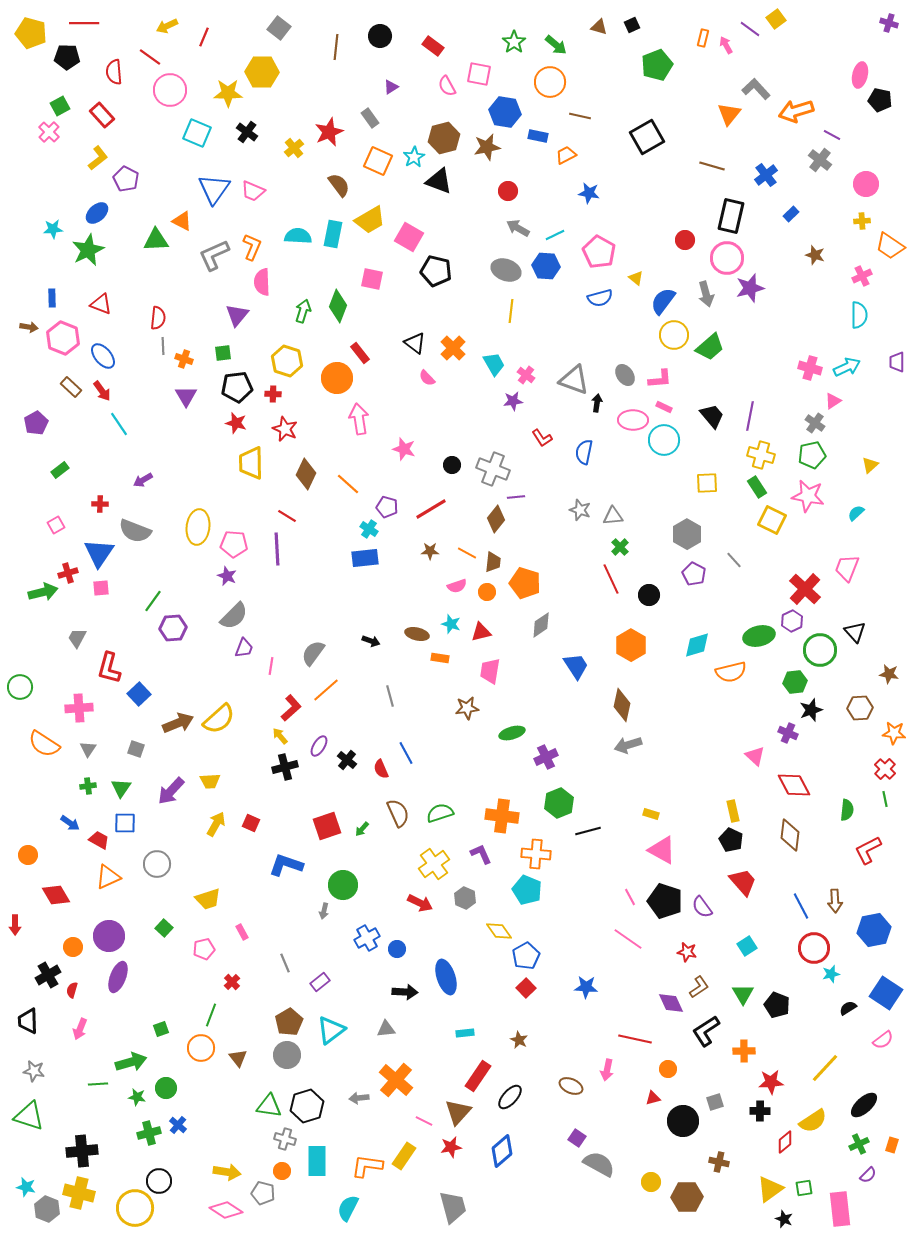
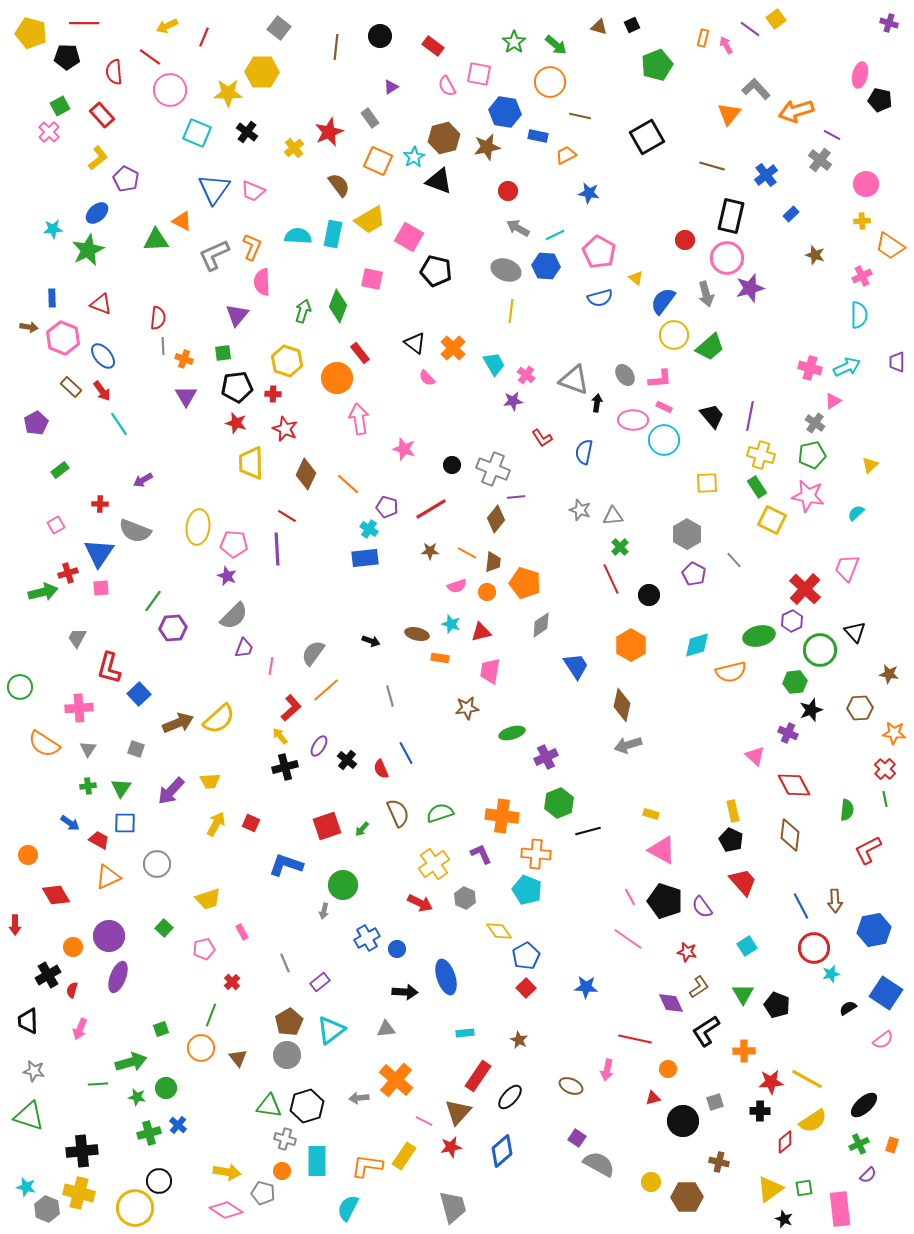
yellow line at (825, 1068): moved 18 px left, 11 px down; rotated 76 degrees clockwise
